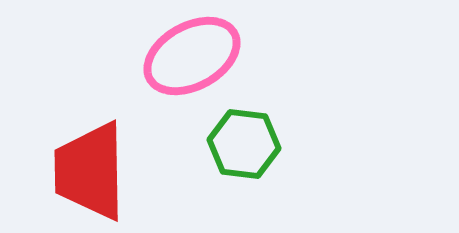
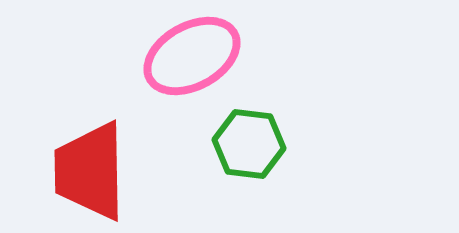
green hexagon: moved 5 px right
